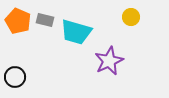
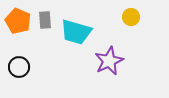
gray rectangle: rotated 72 degrees clockwise
black circle: moved 4 px right, 10 px up
